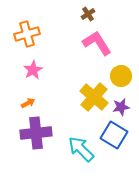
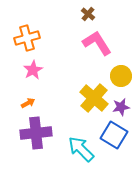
brown cross: rotated 16 degrees counterclockwise
orange cross: moved 4 px down
yellow cross: moved 1 px down
